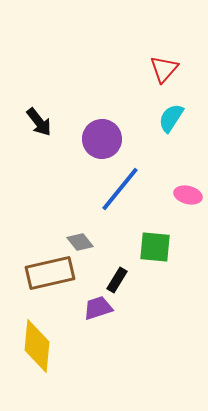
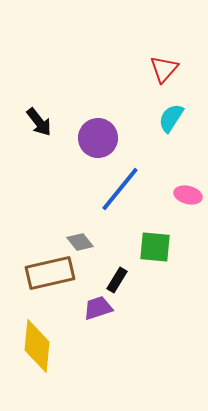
purple circle: moved 4 px left, 1 px up
